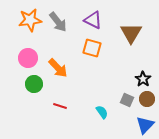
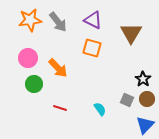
red line: moved 2 px down
cyan semicircle: moved 2 px left, 3 px up
